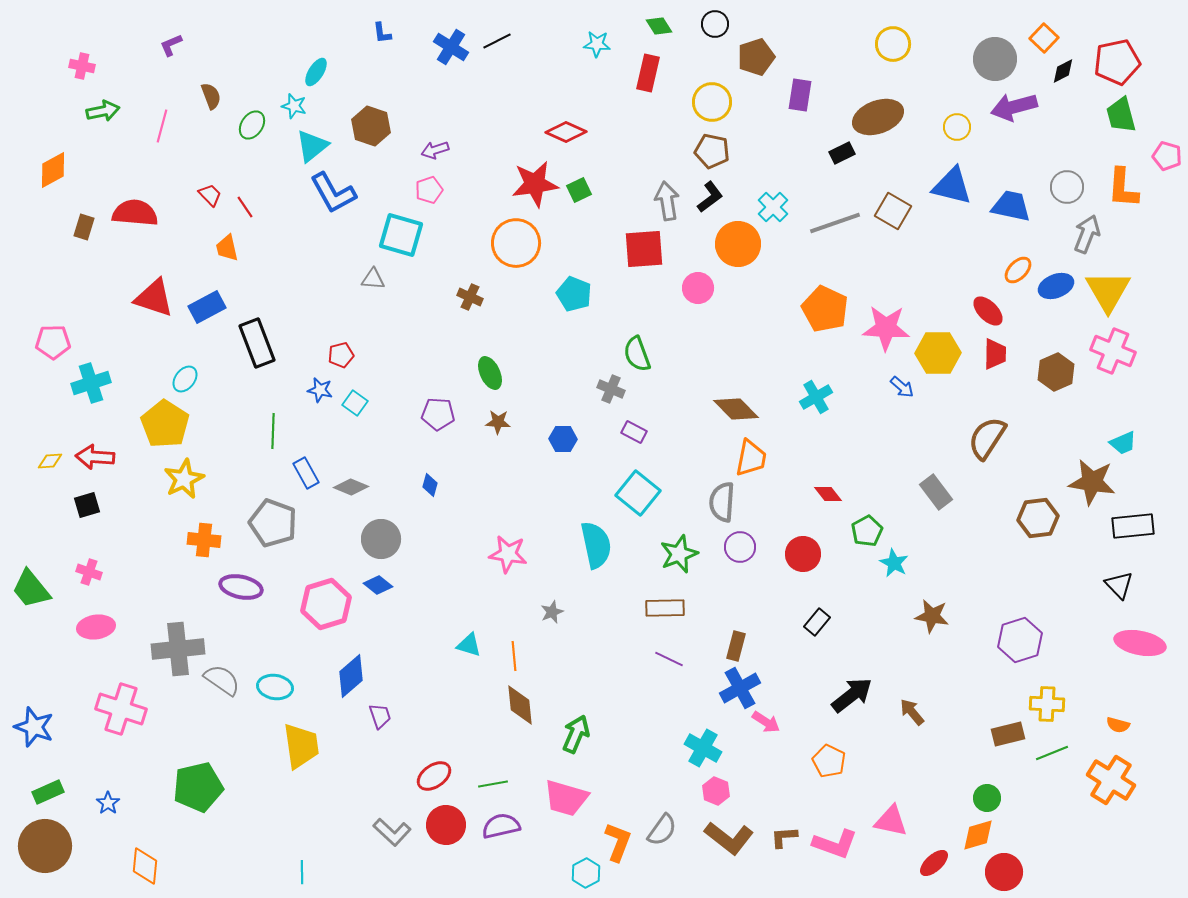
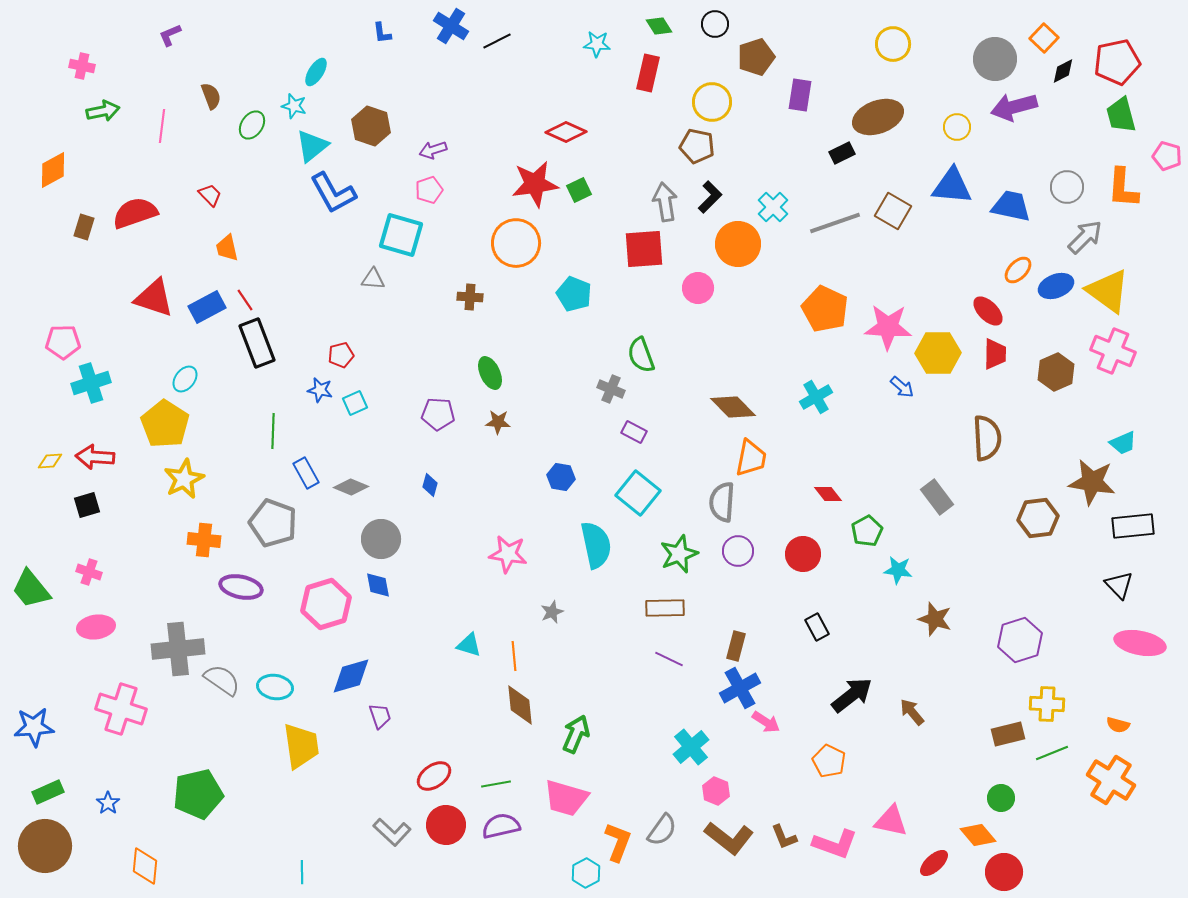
purple L-shape at (171, 45): moved 1 px left, 10 px up
blue cross at (451, 47): moved 21 px up
pink line at (162, 126): rotated 8 degrees counterclockwise
purple arrow at (435, 150): moved 2 px left
brown pentagon at (712, 151): moved 15 px left, 5 px up
blue triangle at (952, 186): rotated 9 degrees counterclockwise
black L-shape at (710, 197): rotated 8 degrees counterclockwise
gray arrow at (667, 201): moved 2 px left, 1 px down
red line at (245, 207): moved 93 px down
red semicircle at (135, 213): rotated 24 degrees counterclockwise
gray arrow at (1087, 234): moved 2 px left, 3 px down; rotated 24 degrees clockwise
yellow triangle at (1108, 291): rotated 24 degrees counterclockwise
brown cross at (470, 297): rotated 20 degrees counterclockwise
pink star at (886, 328): moved 2 px right, 1 px up
pink pentagon at (53, 342): moved 10 px right
green semicircle at (637, 354): moved 4 px right, 1 px down
cyan square at (355, 403): rotated 30 degrees clockwise
brown diamond at (736, 409): moved 3 px left, 2 px up
brown semicircle at (987, 438): rotated 144 degrees clockwise
blue hexagon at (563, 439): moved 2 px left, 38 px down; rotated 8 degrees clockwise
gray rectangle at (936, 492): moved 1 px right, 5 px down
purple circle at (740, 547): moved 2 px left, 4 px down
cyan star at (894, 563): moved 4 px right, 7 px down; rotated 20 degrees counterclockwise
blue diamond at (378, 585): rotated 40 degrees clockwise
brown star at (932, 616): moved 3 px right, 3 px down; rotated 8 degrees clockwise
black rectangle at (817, 622): moved 5 px down; rotated 68 degrees counterclockwise
blue diamond at (351, 676): rotated 24 degrees clockwise
blue star at (34, 727): rotated 24 degrees counterclockwise
cyan cross at (703, 748): moved 12 px left, 1 px up; rotated 21 degrees clockwise
green line at (493, 784): moved 3 px right
green pentagon at (198, 787): moved 7 px down
green circle at (987, 798): moved 14 px right
orange diamond at (978, 835): rotated 66 degrees clockwise
brown L-shape at (784, 837): rotated 108 degrees counterclockwise
